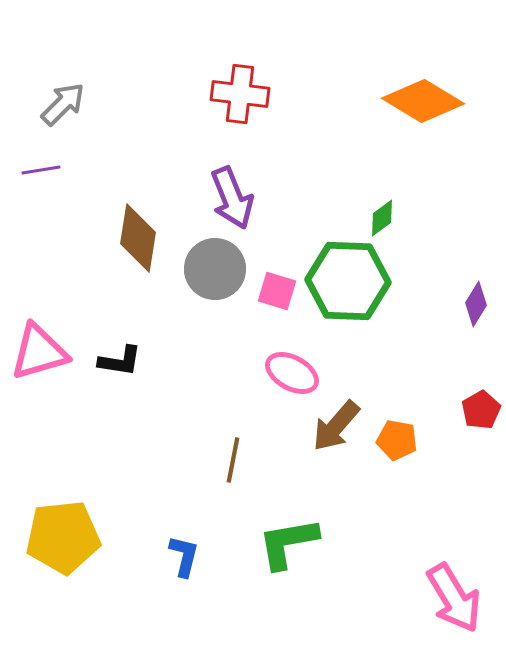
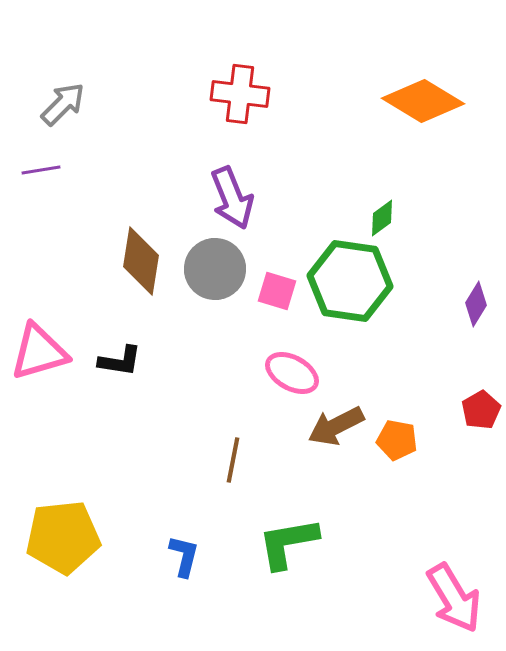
brown diamond: moved 3 px right, 23 px down
green hexagon: moved 2 px right; rotated 6 degrees clockwise
brown arrow: rotated 22 degrees clockwise
